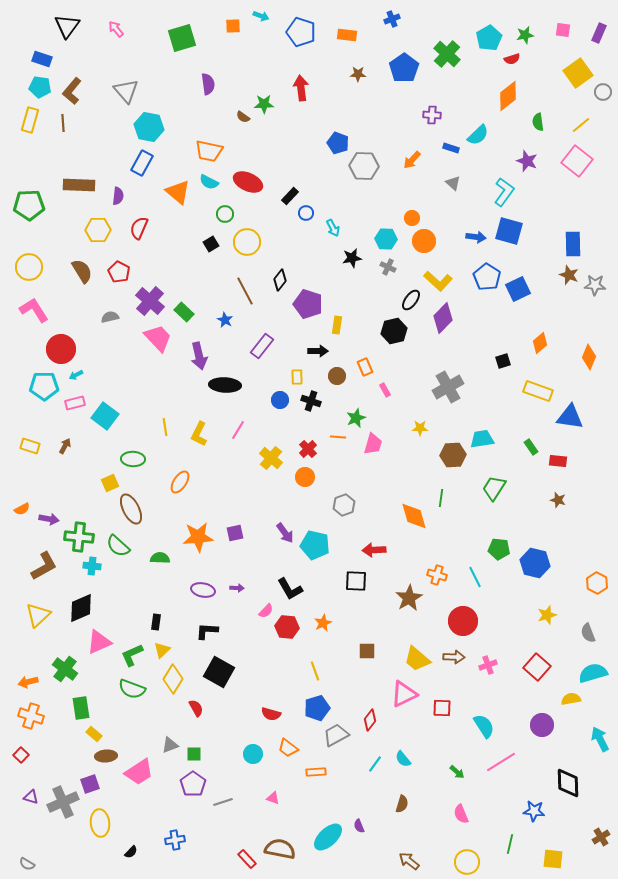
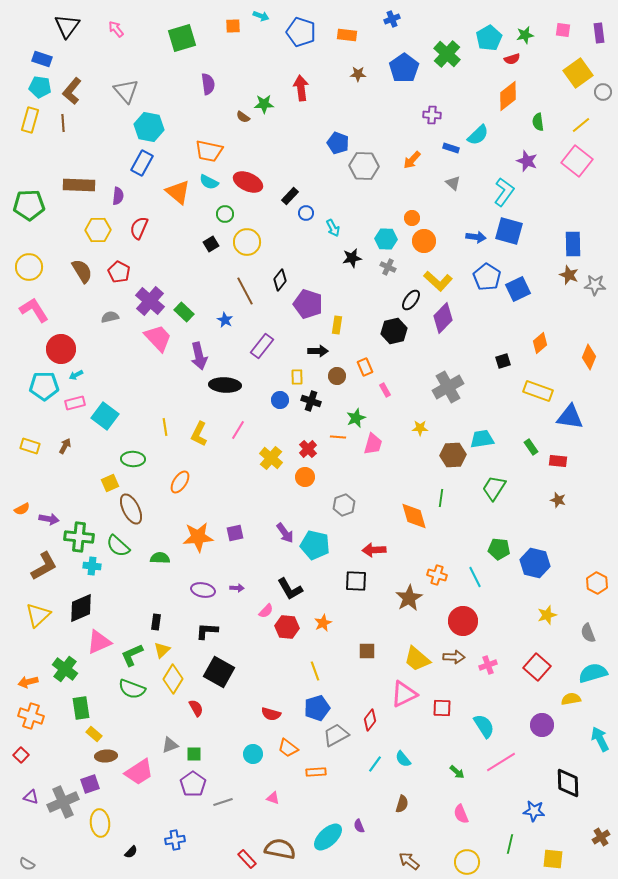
purple rectangle at (599, 33): rotated 30 degrees counterclockwise
